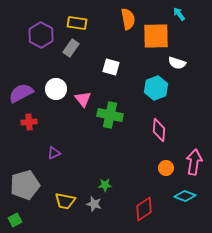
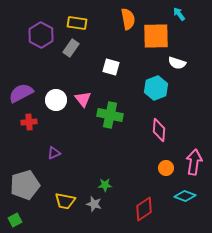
white circle: moved 11 px down
